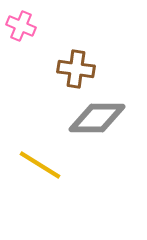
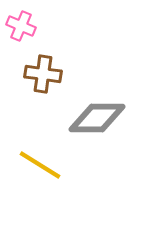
brown cross: moved 33 px left, 5 px down
